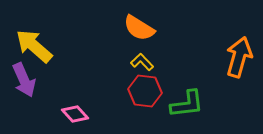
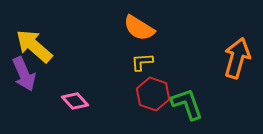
orange arrow: moved 2 px left, 1 px down
yellow L-shape: rotated 50 degrees counterclockwise
purple arrow: moved 6 px up
red hexagon: moved 8 px right, 3 px down; rotated 12 degrees clockwise
green L-shape: rotated 102 degrees counterclockwise
pink diamond: moved 13 px up
